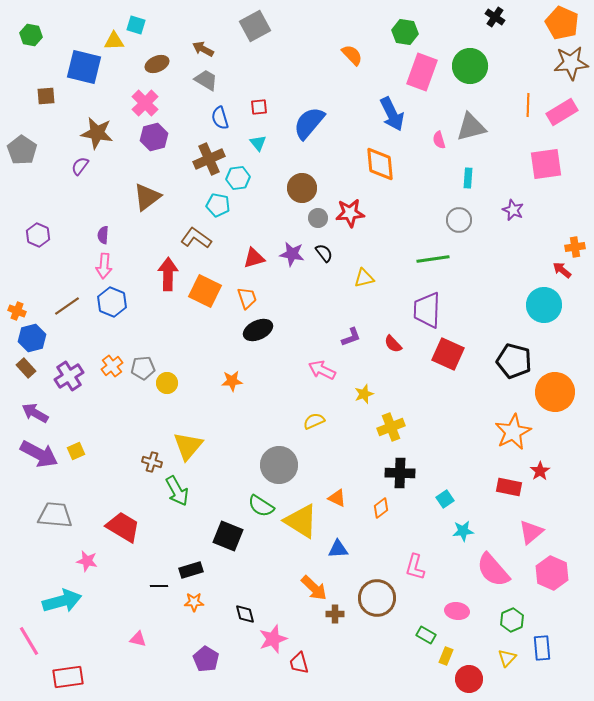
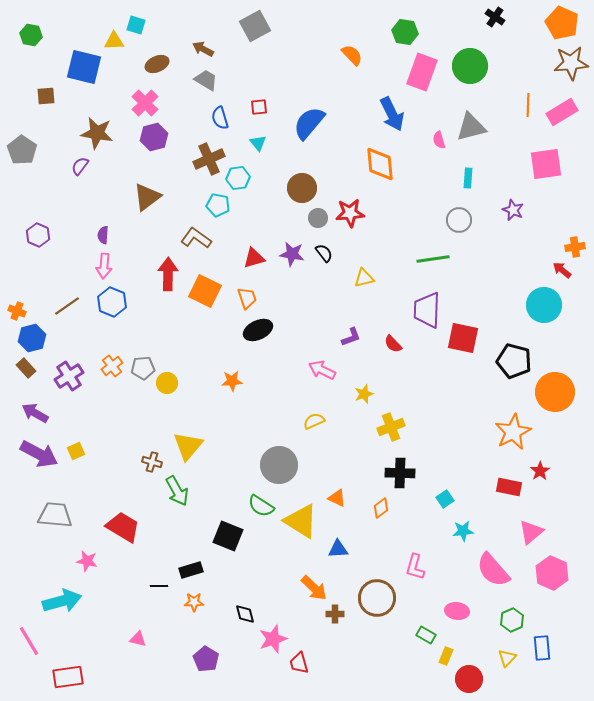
red square at (448, 354): moved 15 px right, 16 px up; rotated 12 degrees counterclockwise
